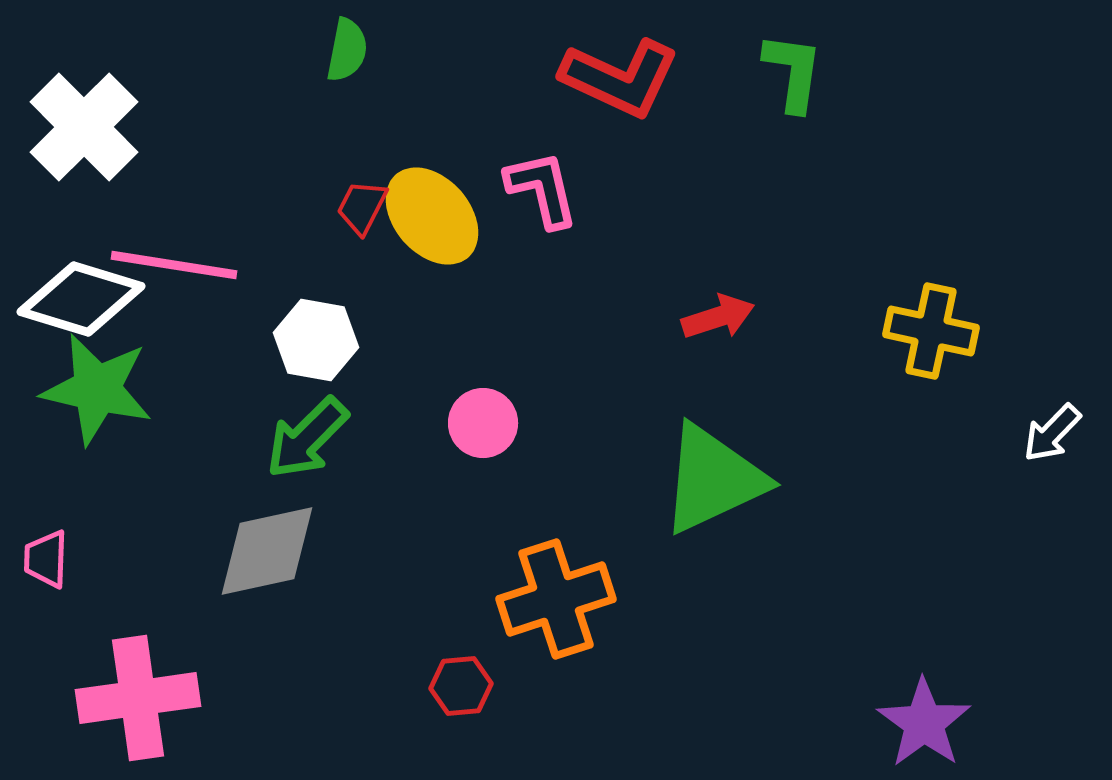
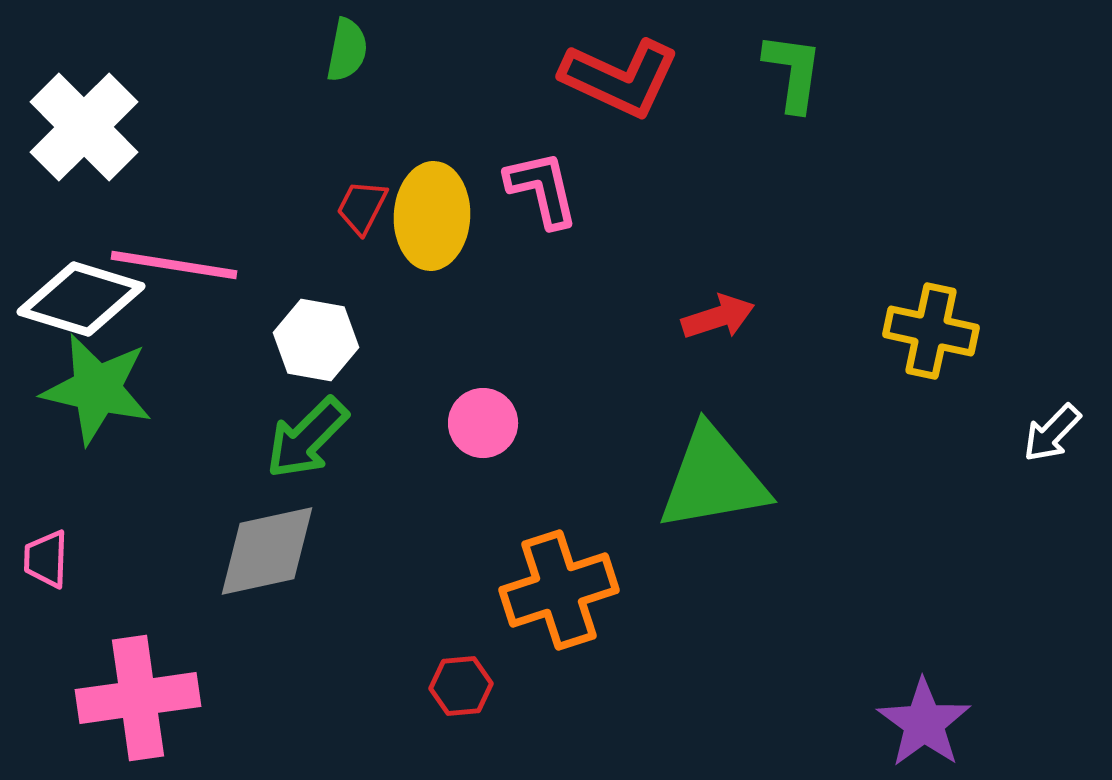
yellow ellipse: rotated 44 degrees clockwise
green triangle: rotated 15 degrees clockwise
orange cross: moved 3 px right, 9 px up
